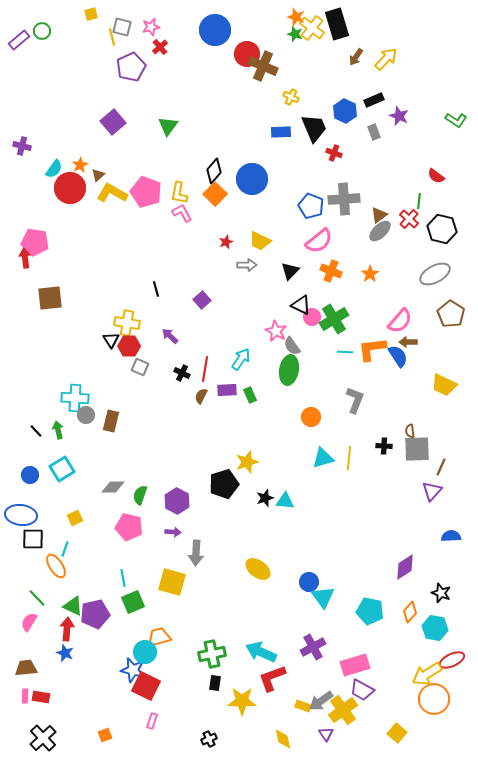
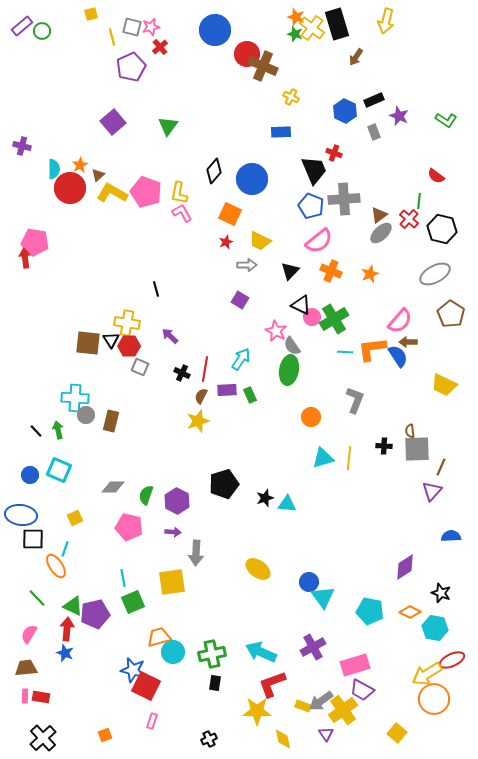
gray square at (122, 27): moved 10 px right
purple rectangle at (19, 40): moved 3 px right, 14 px up
yellow arrow at (386, 59): moved 38 px up; rotated 150 degrees clockwise
green L-shape at (456, 120): moved 10 px left
black trapezoid at (314, 128): moved 42 px down
cyan semicircle at (54, 169): rotated 36 degrees counterclockwise
orange square at (215, 194): moved 15 px right, 20 px down; rotated 20 degrees counterclockwise
gray ellipse at (380, 231): moved 1 px right, 2 px down
orange star at (370, 274): rotated 12 degrees clockwise
brown square at (50, 298): moved 38 px right, 45 px down; rotated 12 degrees clockwise
purple square at (202, 300): moved 38 px right; rotated 18 degrees counterclockwise
yellow star at (247, 462): moved 49 px left, 41 px up
cyan square at (62, 469): moved 3 px left, 1 px down; rotated 35 degrees counterclockwise
green semicircle at (140, 495): moved 6 px right
cyan triangle at (285, 501): moved 2 px right, 3 px down
yellow square at (172, 582): rotated 24 degrees counterclockwise
orange diamond at (410, 612): rotated 75 degrees clockwise
pink semicircle at (29, 622): moved 12 px down
cyan circle at (145, 652): moved 28 px right
red L-shape at (272, 678): moved 6 px down
yellow star at (242, 701): moved 15 px right, 10 px down
